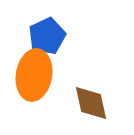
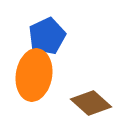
brown diamond: rotated 36 degrees counterclockwise
